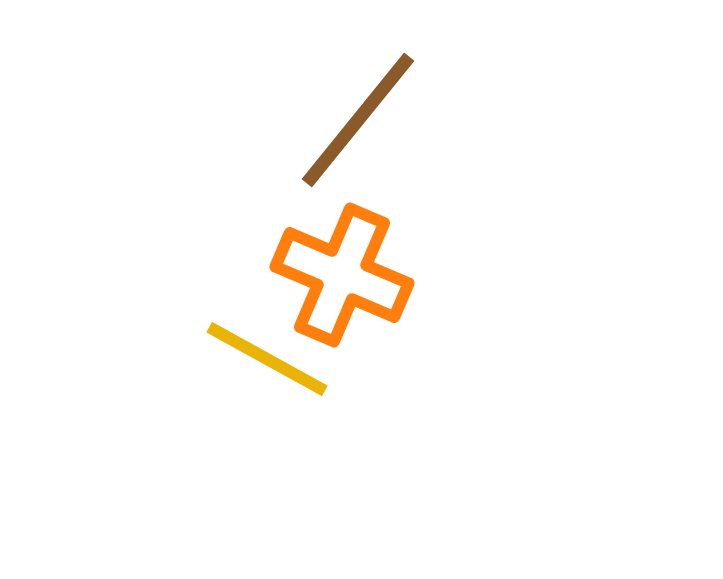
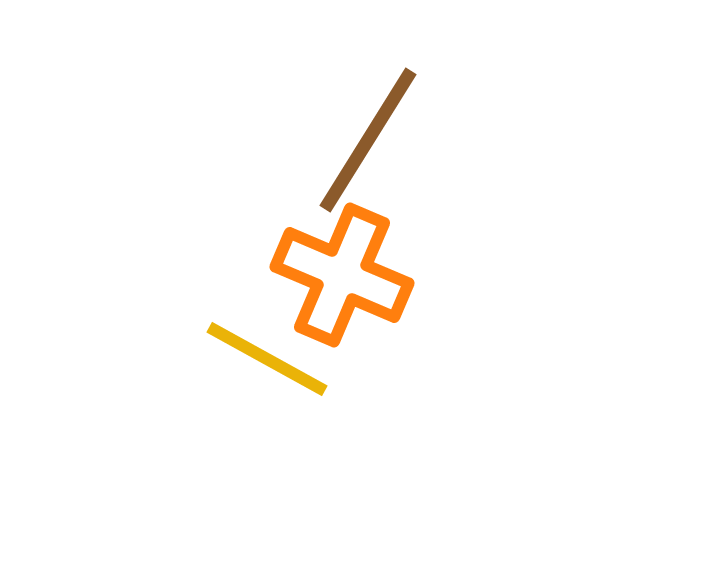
brown line: moved 10 px right, 20 px down; rotated 7 degrees counterclockwise
